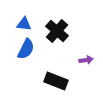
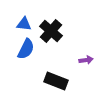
black cross: moved 6 px left
